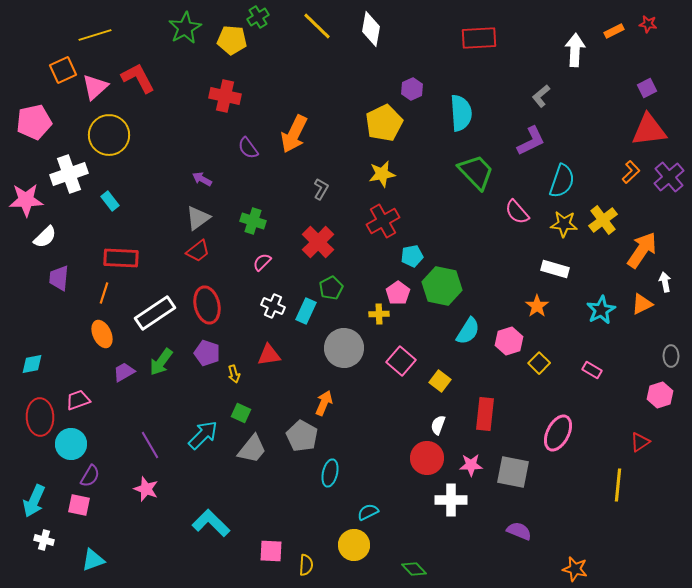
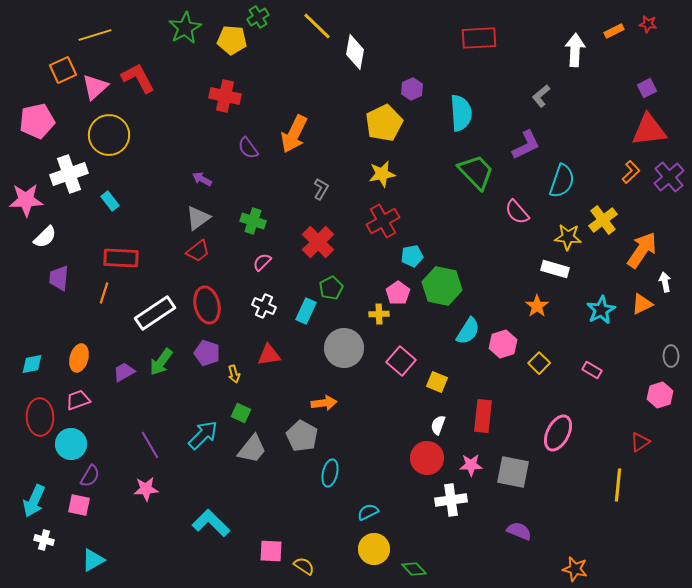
white diamond at (371, 29): moved 16 px left, 23 px down
pink pentagon at (34, 122): moved 3 px right, 1 px up
purple L-shape at (531, 141): moved 5 px left, 4 px down
yellow star at (564, 224): moved 4 px right, 13 px down
white cross at (273, 306): moved 9 px left
orange ellipse at (102, 334): moved 23 px left, 24 px down; rotated 40 degrees clockwise
pink hexagon at (509, 341): moved 6 px left, 3 px down
yellow square at (440, 381): moved 3 px left, 1 px down; rotated 15 degrees counterclockwise
orange arrow at (324, 403): rotated 60 degrees clockwise
red rectangle at (485, 414): moved 2 px left, 2 px down
pink star at (146, 489): rotated 25 degrees counterclockwise
white cross at (451, 500): rotated 8 degrees counterclockwise
yellow circle at (354, 545): moved 20 px right, 4 px down
cyan triangle at (93, 560): rotated 10 degrees counterclockwise
yellow semicircle at (306, 565): moved 2 px left, 1 px down; rotated 60 degrees counterclockwise
